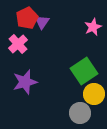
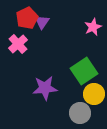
purple star: moved 20 px right, 6 px down; rotated 10 degrees clockwise
